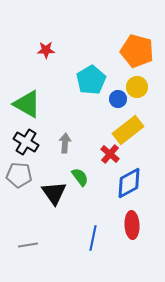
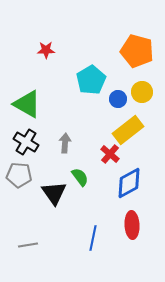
yellow circle: moved 5 px right, 5 px down
